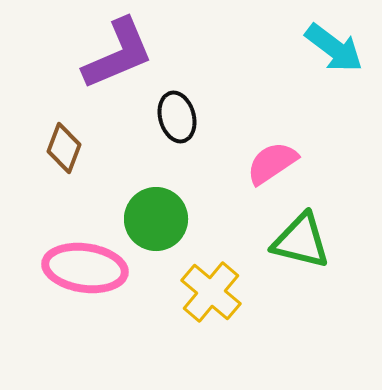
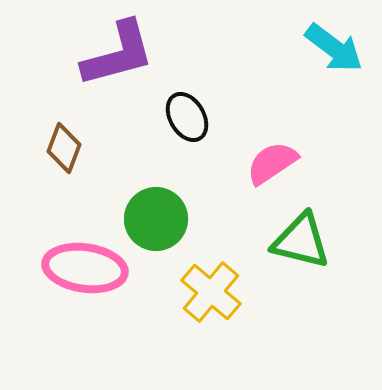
purple L-shape: rotated 8 degrees clockwise
black ellipse: moved 10 px right; rotated 15 degrees counterclockwise
